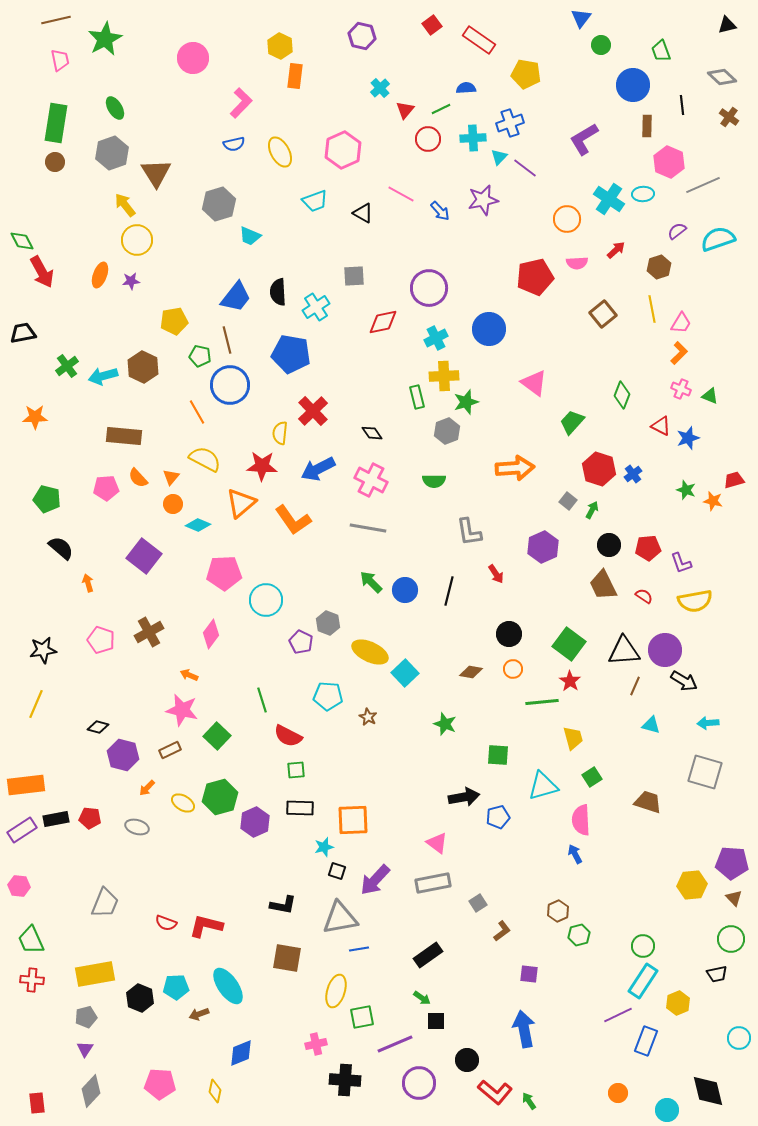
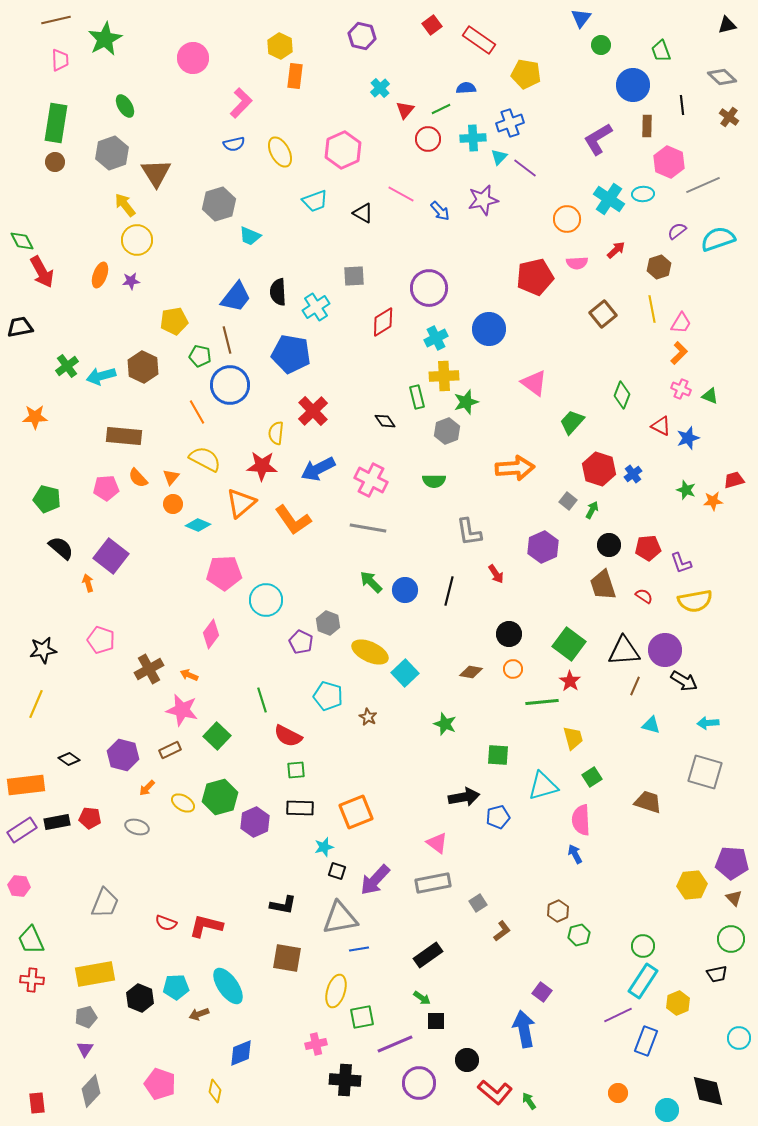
pink trapezoid at (60, 60): rotated 10 degrees clockwise
green ellipse at (115, 108): moved 10 px right, 2 px up
purple L-shape at (584, 139): moved 14 px right
red diamond at (383, 322): rotated 20 degrees counterclockwise
black trapezoid at (23, 333): moved 3 px left, 6 px up
cyan arrow at (103, 376): moved 2 px left
yellow semicircle at (280, 433): moved 4 px left
black diamond at (372, 433): moved 13 px right, 12 px up
orange star at (713, 501): rotated 18 degrees counterclockwise
purple square at (144, 556): moved 33 px left
brown trapezoid at (603, 585): rotated 8 degrees clockwise
brown cross at (149, 632): moved 37 px down
cyan pentagon at (328, 696): rotated 12 degrees clockwise
black diamond at (98, 727): moved 29 px left, 32 px down; rotated 20 degrees clockwise
black rectangle at (56, 819): moved 1 px right, 3 px down
orange square at (353, 820): moved 3 px right, 8 px up; rotated 20 degrees counterclockwise
purple square at (529, 974): moved 13 px right, 18 px down; rotated 30 degrees clockwise
pink pentagon at (160, 1084): rotated 16 degrees clockwise
